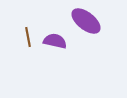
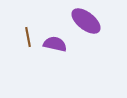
purple semicircle: moved 3 px down
